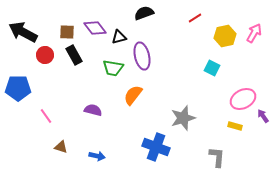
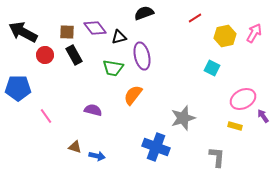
brown triangle: moved 14 px right
